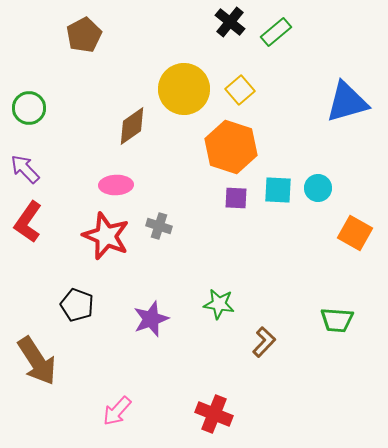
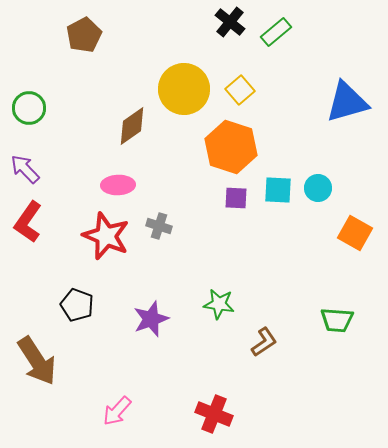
pink ellipse: moved 2 px right
brown L-shape: rotated 12 degrees clockwise
